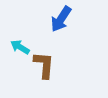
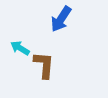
cyan arrow: moved 1 px down
